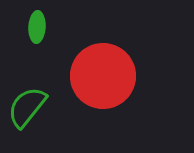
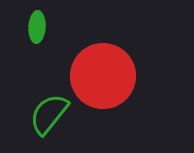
green semicircle: moved 22 px right, 7 px down
